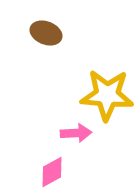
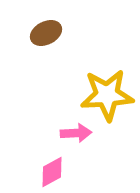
brown ellipse: rotated 48 degrees counterclockwise
yellow star: rotated 8 degrees counterclockwise
